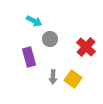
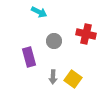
cyan arrow: moved 5 px right, 9 px up
gray circle: moved 4 px right, 2 px down
red cross: moved 13 px up; rotated 30 degrees counterclockwise
